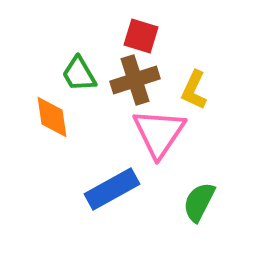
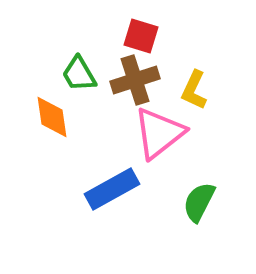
pink triangle: rotated 18 degrees clockwise
